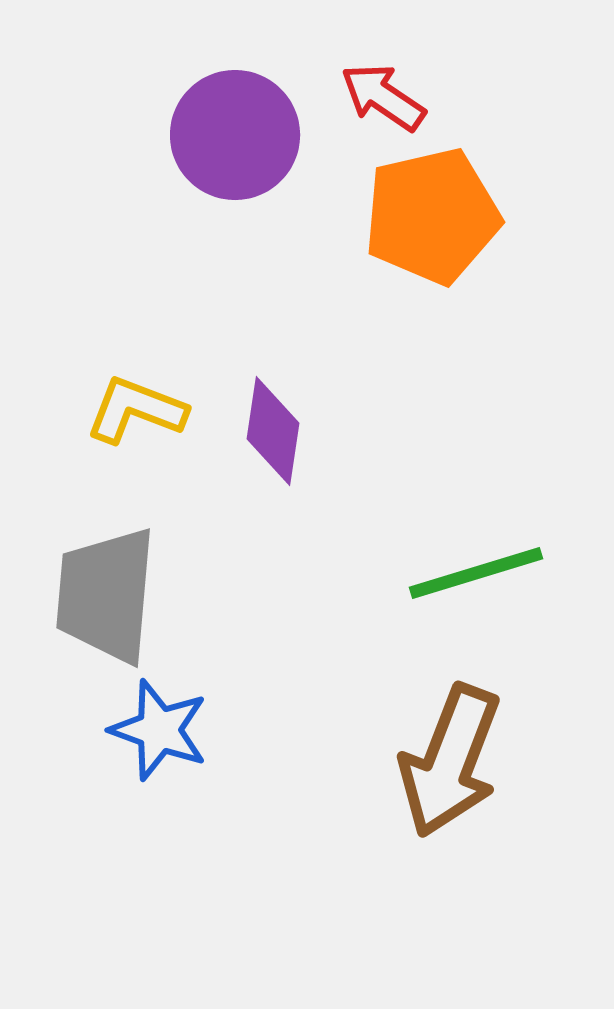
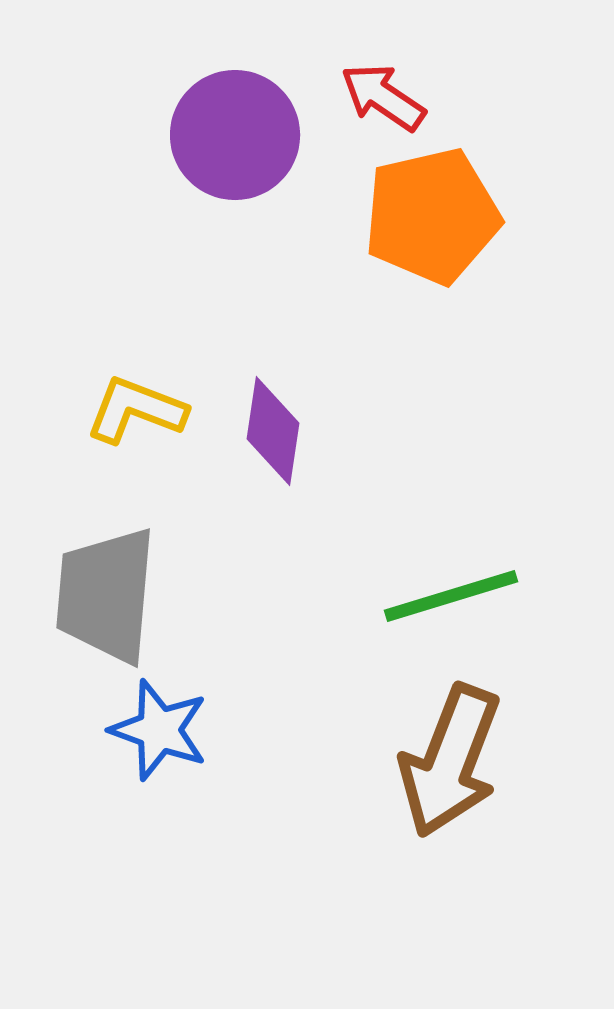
green line: moved 25 px left, 23 px down
